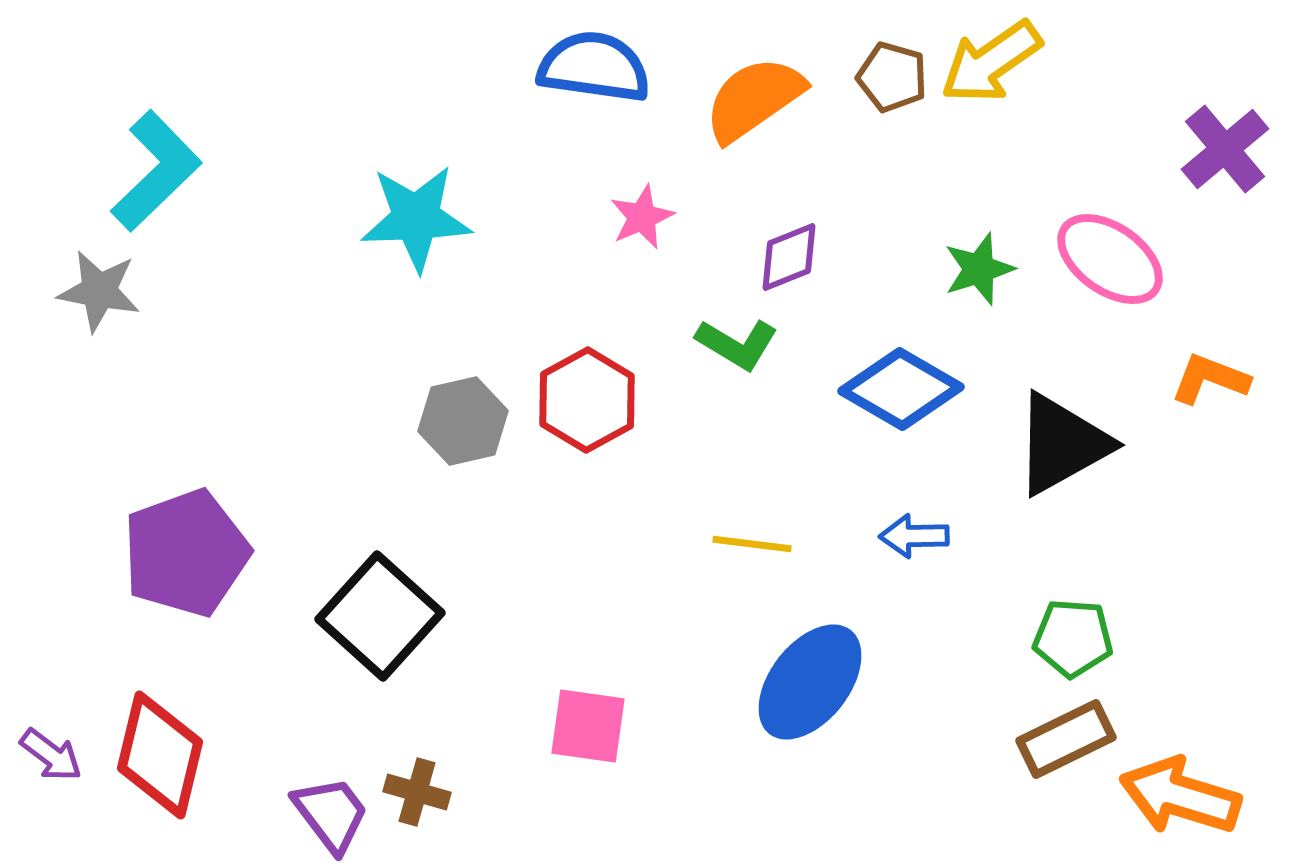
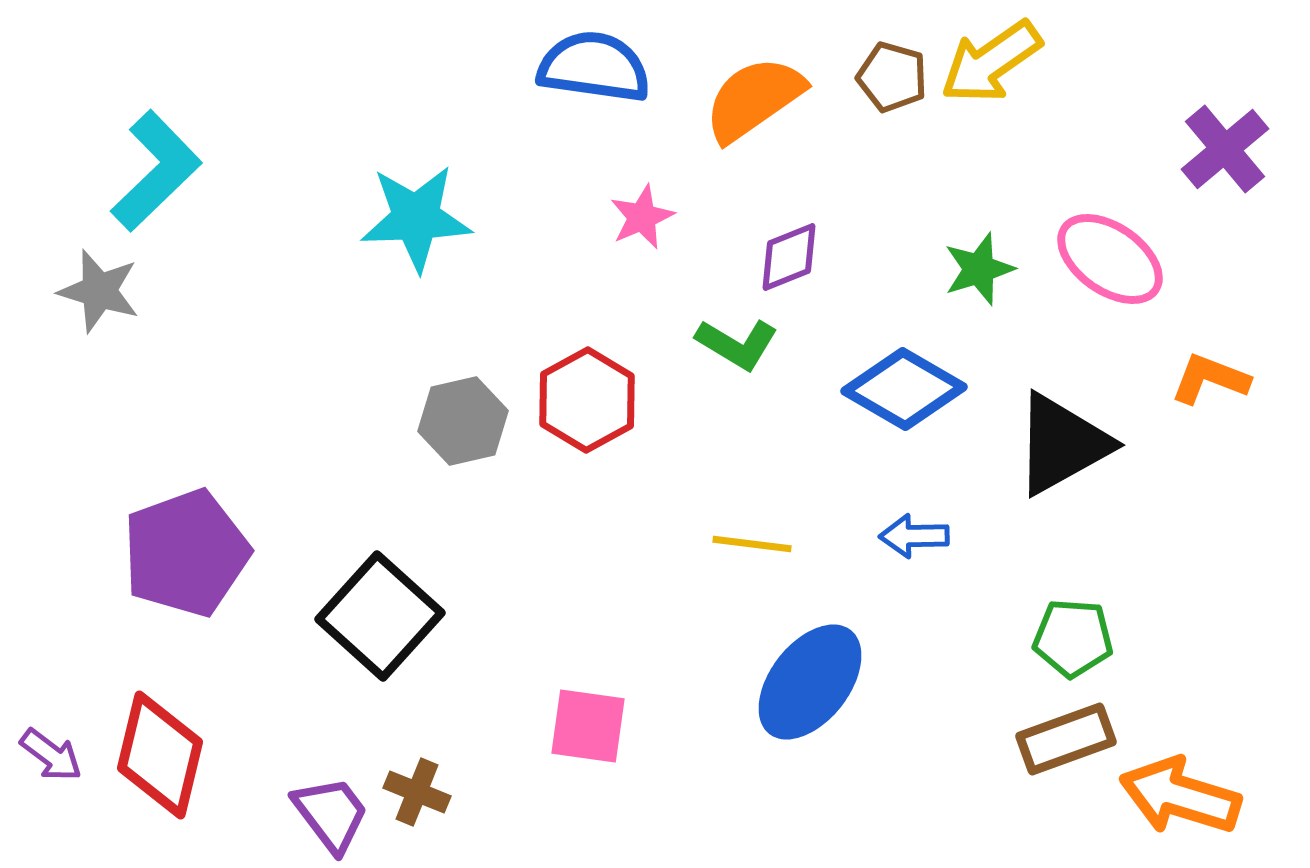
gray star: rotated 6 degrees clockwise
blue diamond: moved 3 px right
brown rectangle: rotated 6 degrees clockwise
brown cross: rotated 6 degrees clockwise
